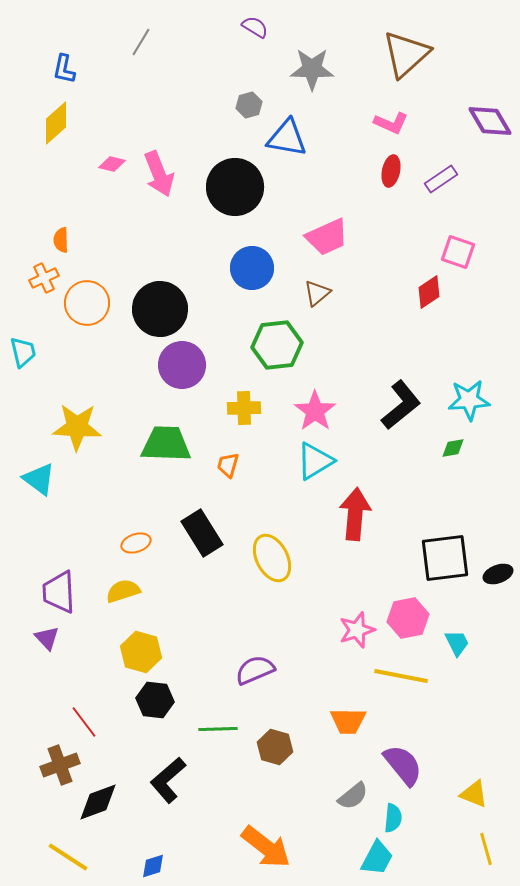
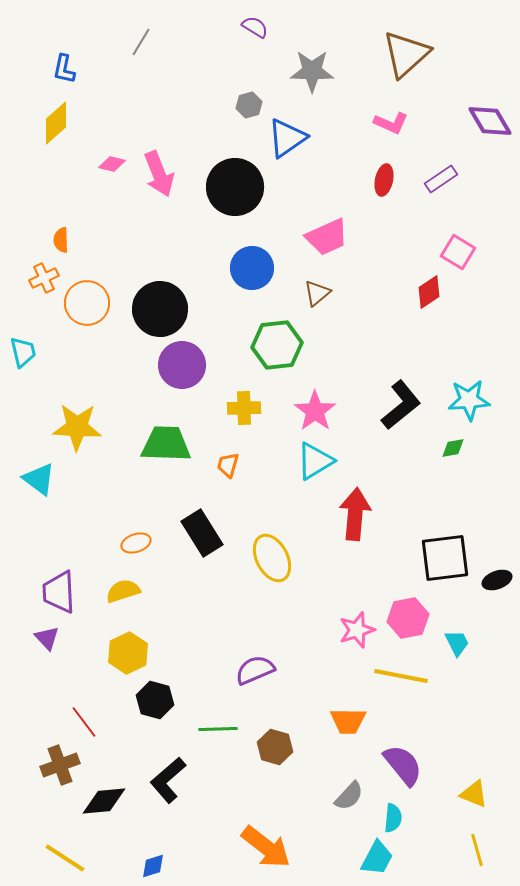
gray star at (312, 69): moved 2 px down
blue triangle at (287, 138): rotated 45 degrees counterclockwise
red ellipse at (391, 171): moved 7 px left, 9 px down
pink square at (458, 252): rotated 12 degrees clockwise
black ellipse at (498, 574): moved 1 px left, 6 px down
yellow hexagon at (141, 652): moved 13 px left, 1 px down; rotated 18 degrees clockwise
black hexagon at (155, 700): rotated 9 degrees clockwise
gray semicircle at (353, 796): moved 4 px left; rotated 8 degrees counterclockwise
black diamond at (98, 802): moved 6 px right, 1 px up; rotated 15 degrees clockwise
yellow line at (486, 849): moved 9 px left, 1 px down
yellow line at (68, 857): moved 3 px left, 1 px down
